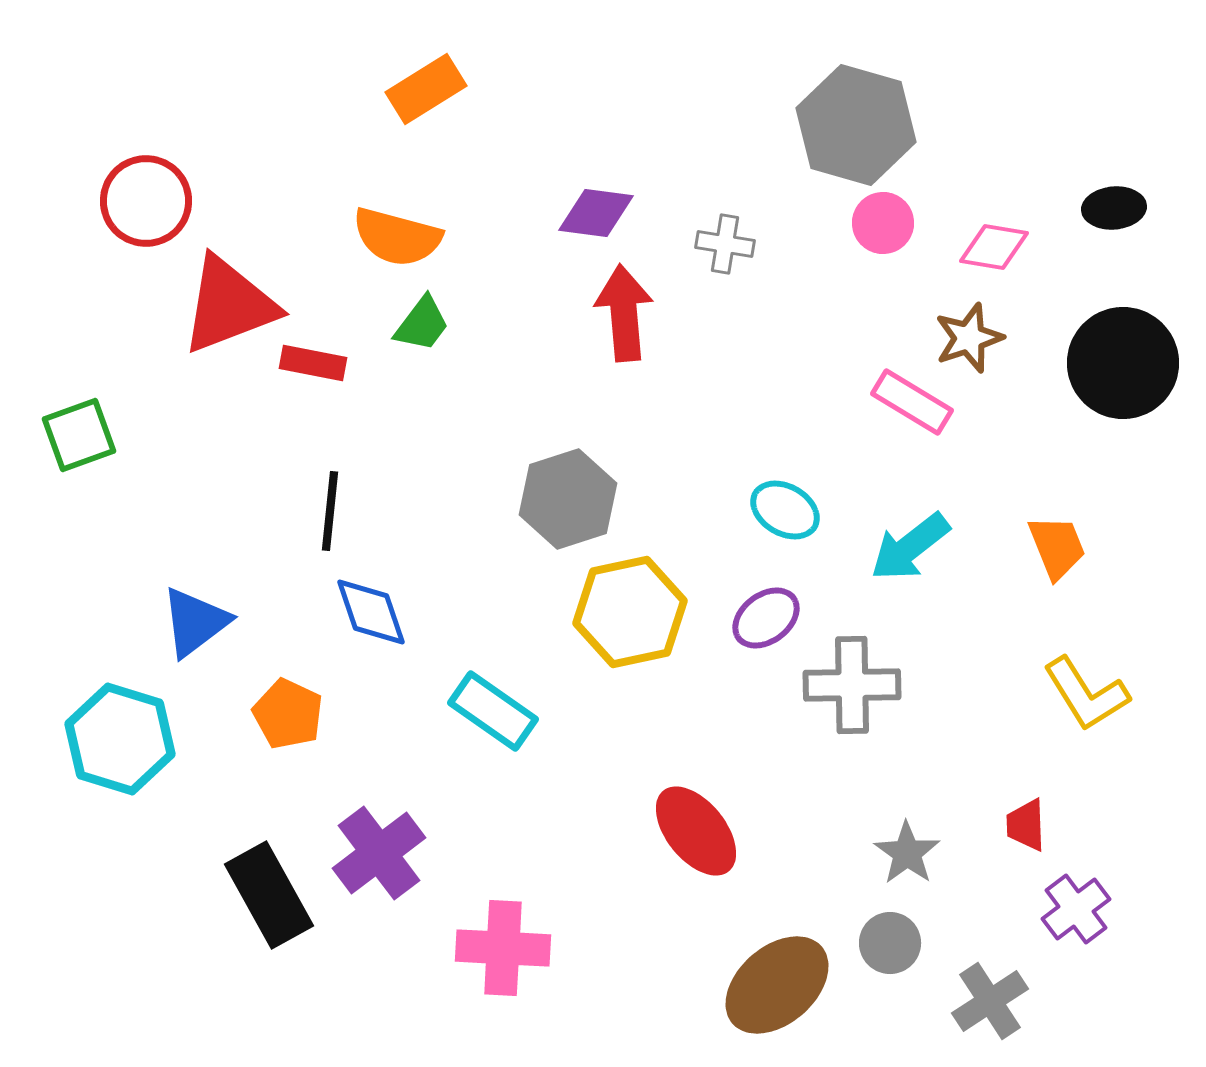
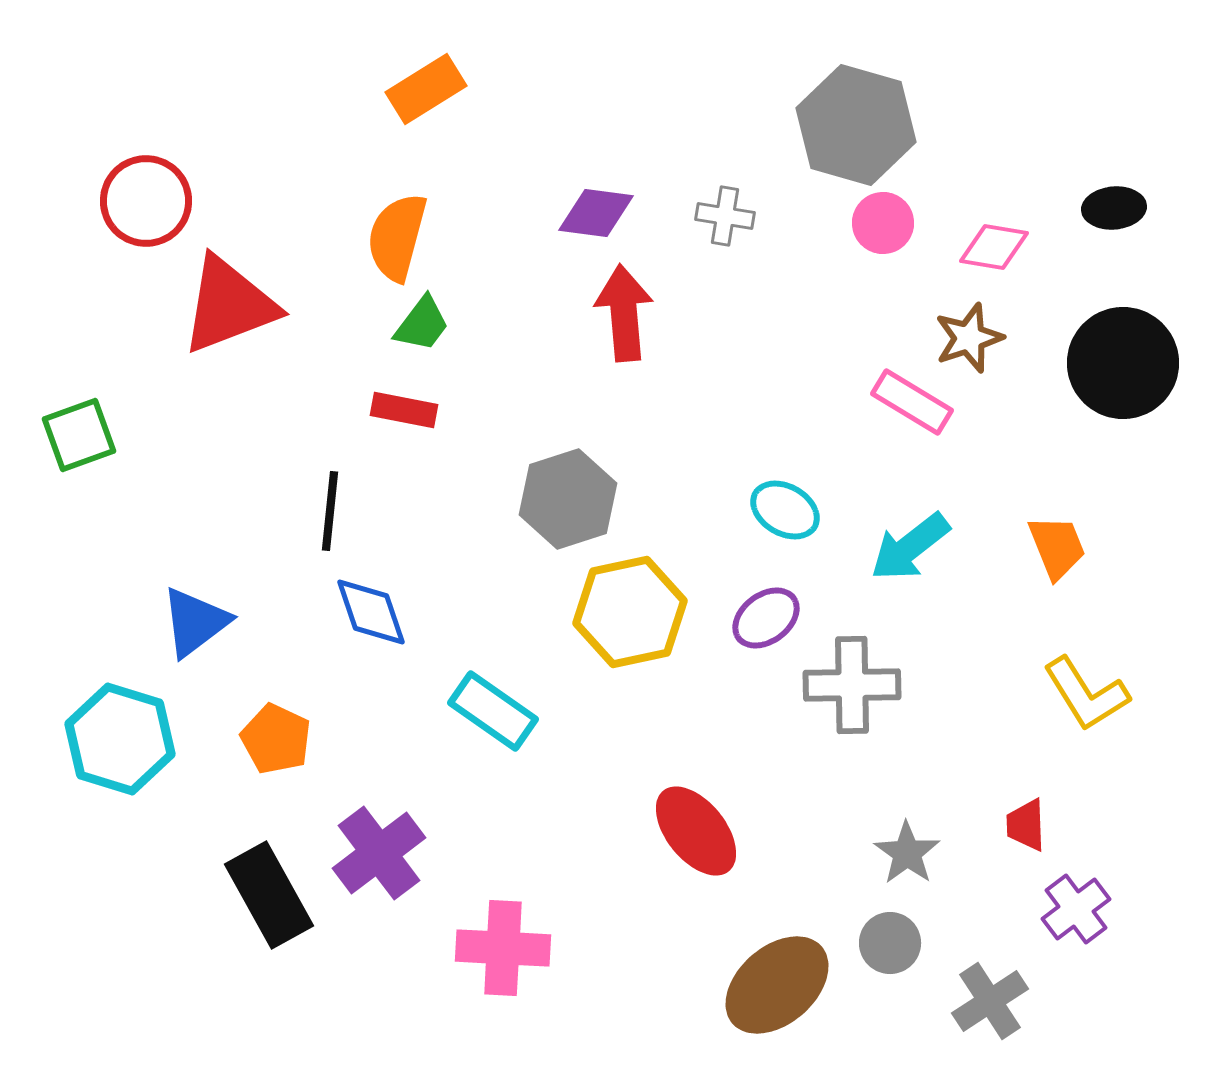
orange semicircle at (397, 237): rotated 90 degrees clockwise
gray cross at (725, 244): moved 28 px up
red rectangle at (313, 363): moved 91 px right, 47 px down
orange pentagon at (288, 714): moved 12 px left, 25 px down
